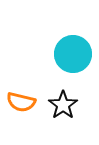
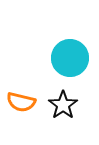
cyan circle: moved 3 px left, 4 px down
